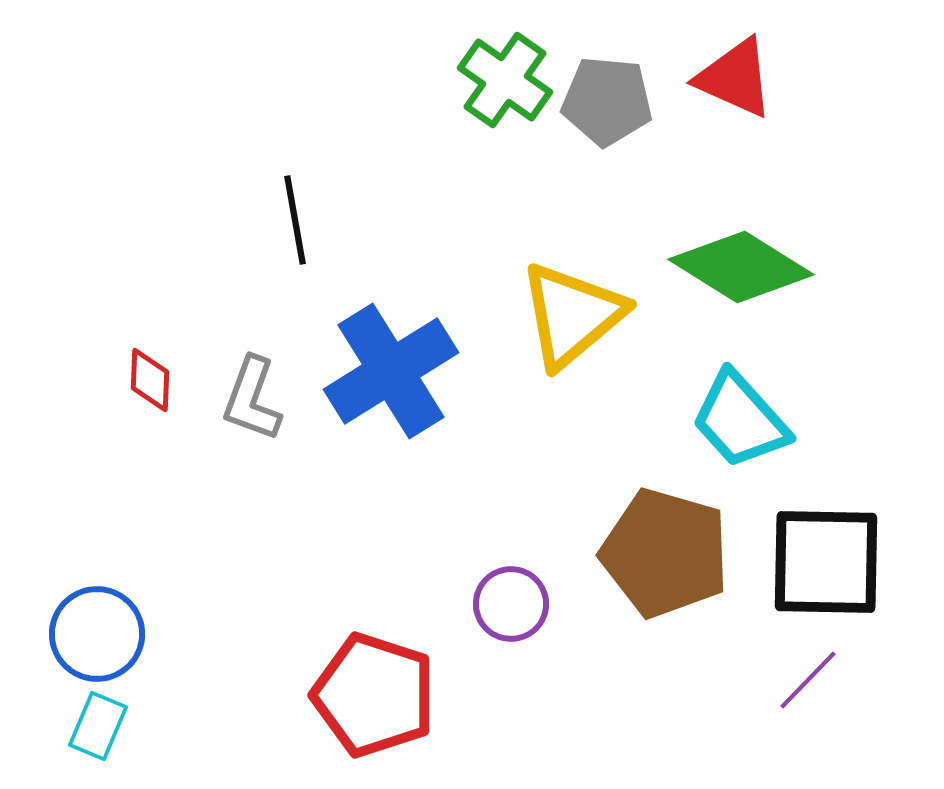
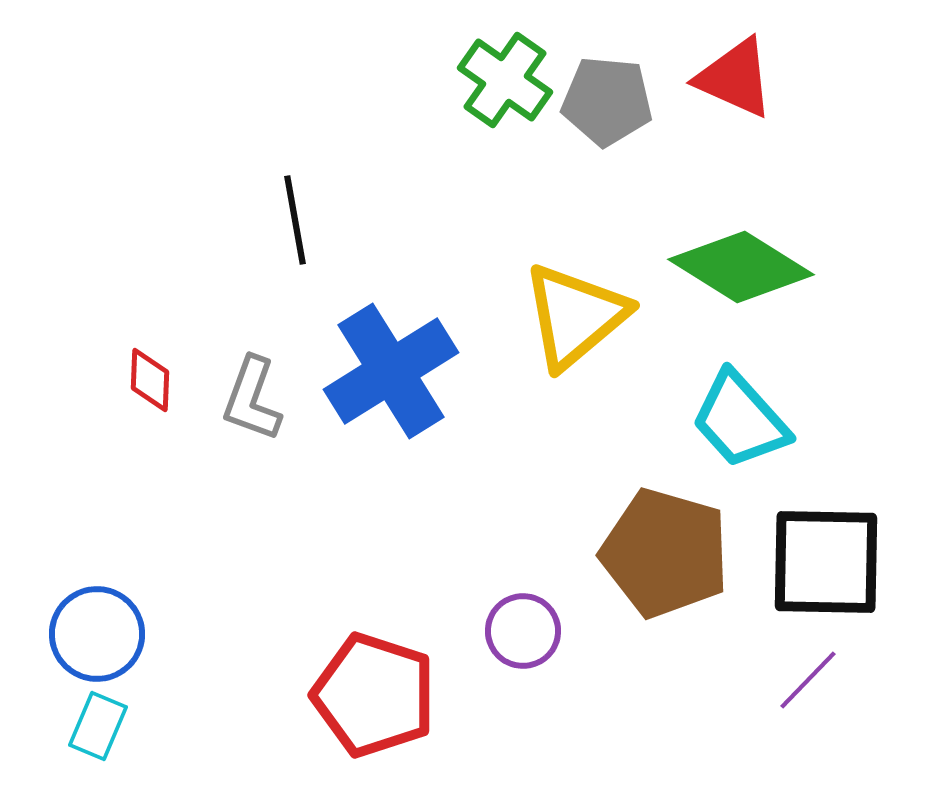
yellow triangle: moved 3 px right, 1 px down
purple circle: moved 12 px right, 27 px down
